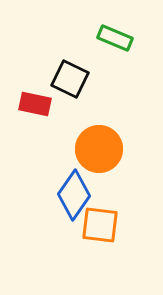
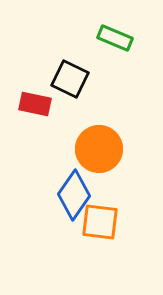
orange square: moved 3 px up
